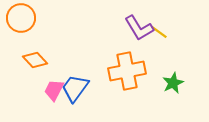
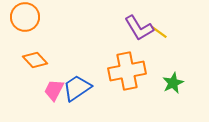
orange circle: moved 4 px right, 1 px up
blue trapezoid: moved 2 px right; rotated 20 degrees clockwise
